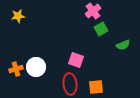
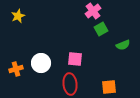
yellow star: rotated 16 degrees counterclockwise
pink square: moved 1 px left, 1 px up; rotated 14 degrees counterclockwise
white circle: moved 5 px right, 4 px up
orange square: moved 13 px right
